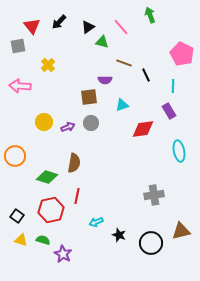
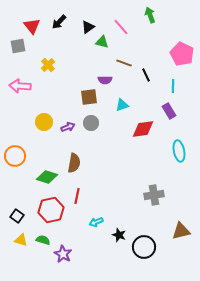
black circle: moved 7 px left, 4 px down
